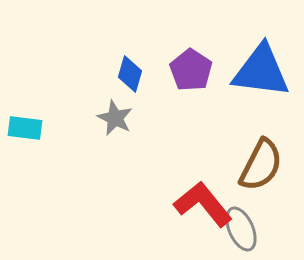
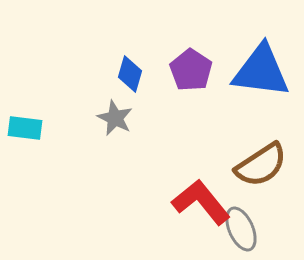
brown semicircle: rotated 30 degrees clockwise
red L-shape: moved 2 px left, 2 px up
